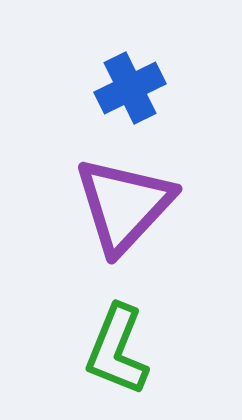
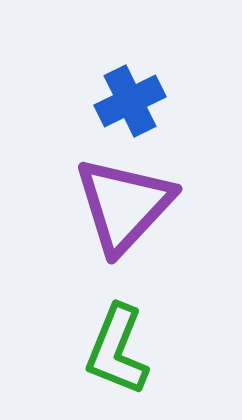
blue cross: moved 13 px down
